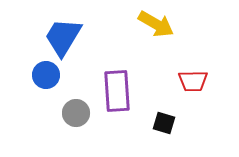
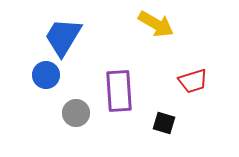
red trapezoid: rotated 16 degrees counterclockwise
purple rectangle: moved 2 px right
